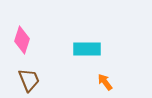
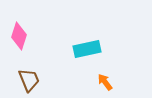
pink diamond: moved 3 px left, 4 px up
cyan rectangle: rotated 12 degrees counterclockwise
